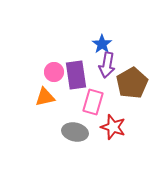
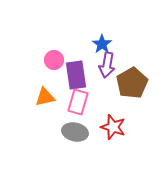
pink circle: moved 12 px up
pink rectangle: moved 15 px left
